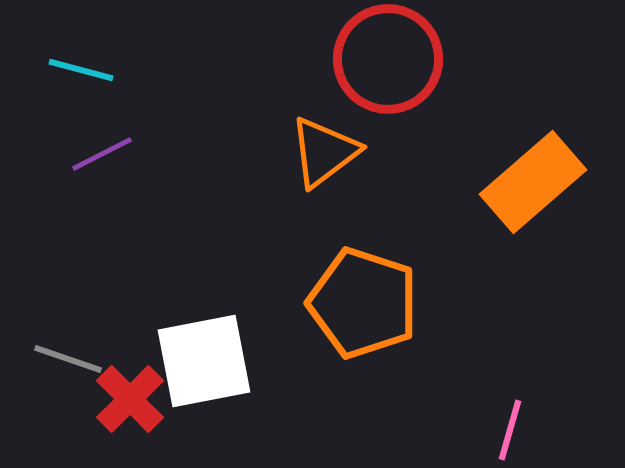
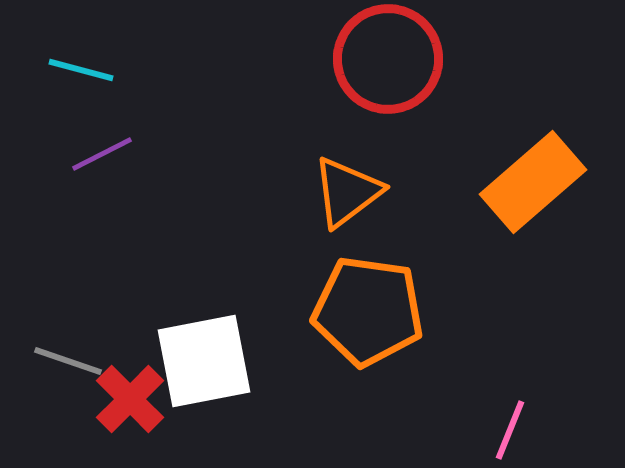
orange triangle: moved 23 px right, 40 px down
orange pentagon: moved 5 px right, 8 px down; rotated 10 degrees counterclockwise
gray line: moved 2 px down
pink line: rotated 6 degrees clockwise
